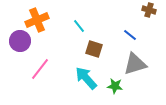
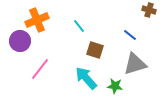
brown square: moved 1 px right, 1 px down
